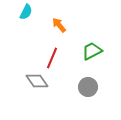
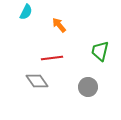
green trapezoid: moved 8 px right; rotated 50 degrees counterclockwise
red line: rotated 60 degrees clockwise
